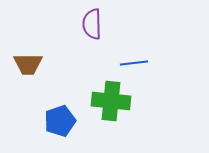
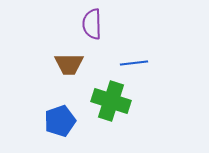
brown trapezoid: moved 41 px right
green cross: rotated 12 degrees clockwise
